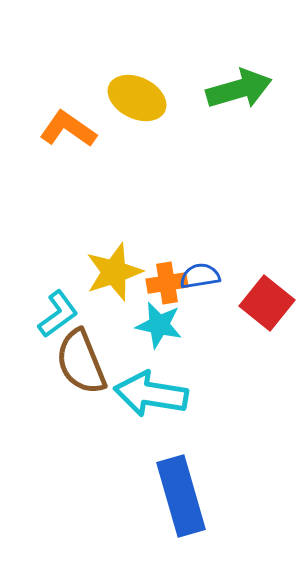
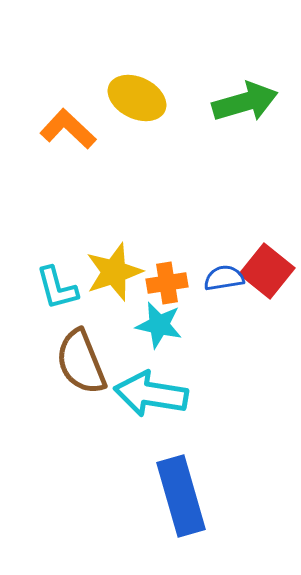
green arrow: moved 6 px right, 13 px down
orange L-shape: rotated 8 degrees clockwise
blue semicircle: moved 24 px right, 2 px down
red square: moved 32 px up
cyan L-shape: moved 1 px left, 26 px up; rotated 111 degrees clockwise
